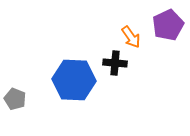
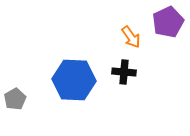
purple pentagon: moved 3 px up
black cross: moved 9 px right, 9 px down
gray pentagon: rotated 20 degrees clockwise
